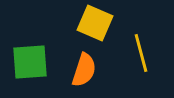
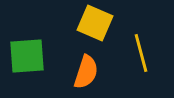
green square: moved 3 px left, 6 px up
orange semicircle: moved 2 px right, 2 px down
